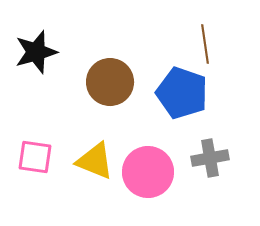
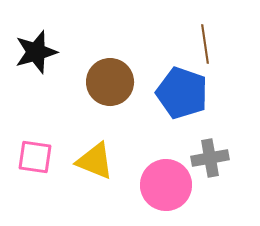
pink circle: moved 18 px right, 13 px down
